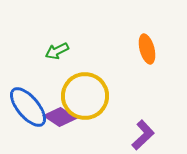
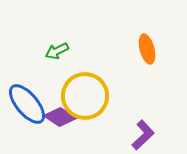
blue ellipse: moved 1 px left, 3 px up
